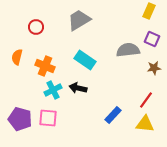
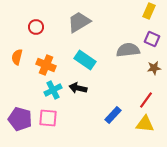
gray trapezoid: moved 2 px down
orange cross: moved 1 px right, 1 px up
